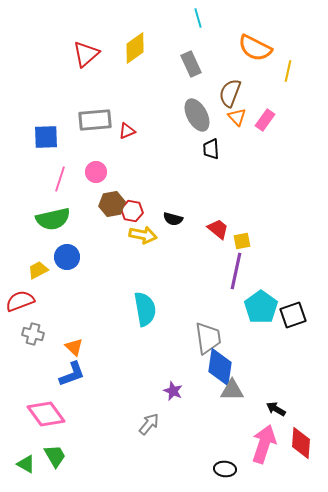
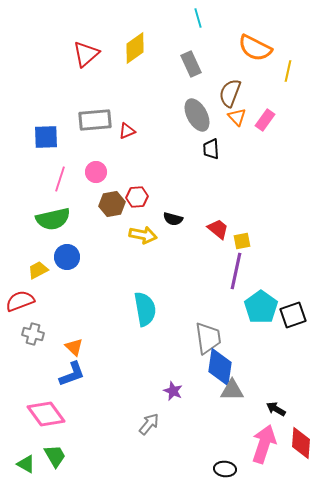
red hexagon at (132, 211): moved 5 px right, 14 px up; rotated 15 degrees counterclockwise
